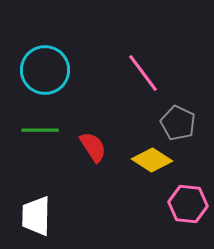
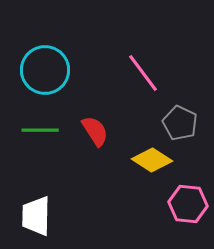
gray pentagon: moved 2 px right
red semicircle: moved 2 px right, 16 px up
